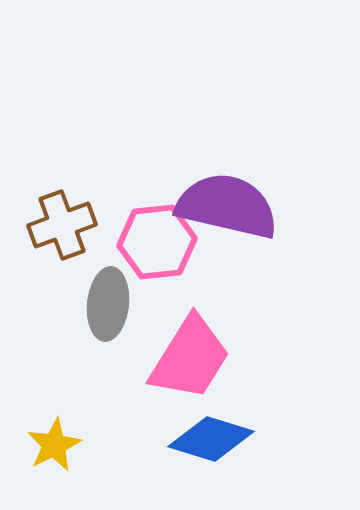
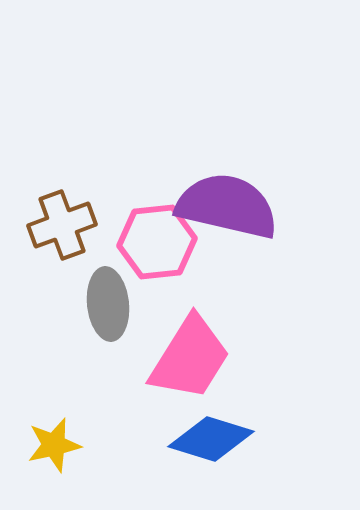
gray ellipse: rotated 12 degrees counterclockwise
yellow star: rotated 14 degrees clockwise
